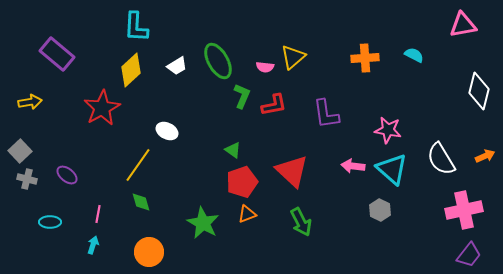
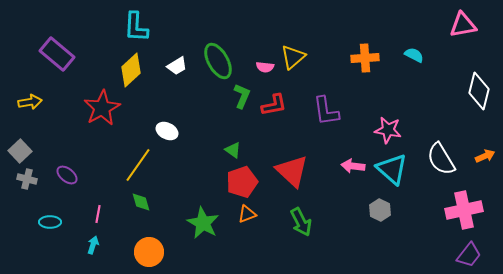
purple L-shape: moved 3 px up
